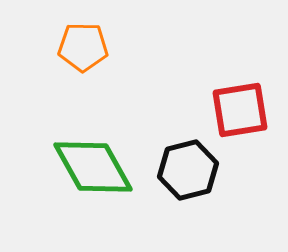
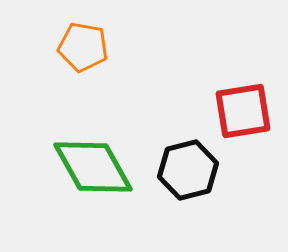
orange pentagon: rotated 9 degrees clockwise
red square: moved 3 px right, 1 px down
